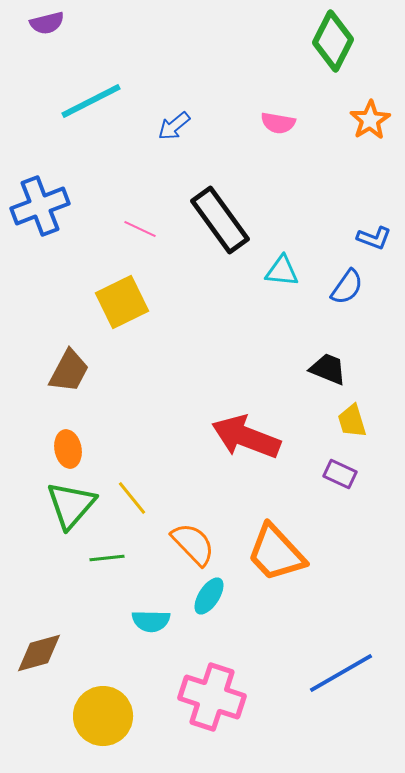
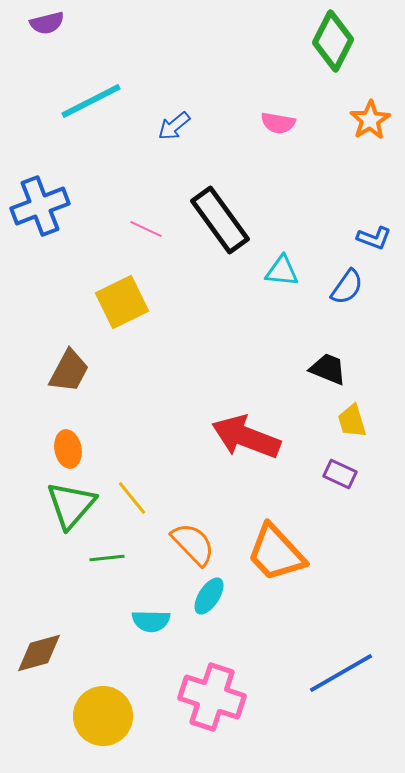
pink line: moved 6 px right
